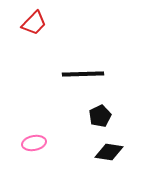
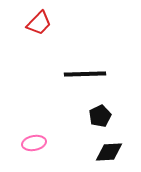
red trapezoid: moved 5 px right
black line: moved 2 px right
black diamond: rotated 12 degrees counterclockwise
